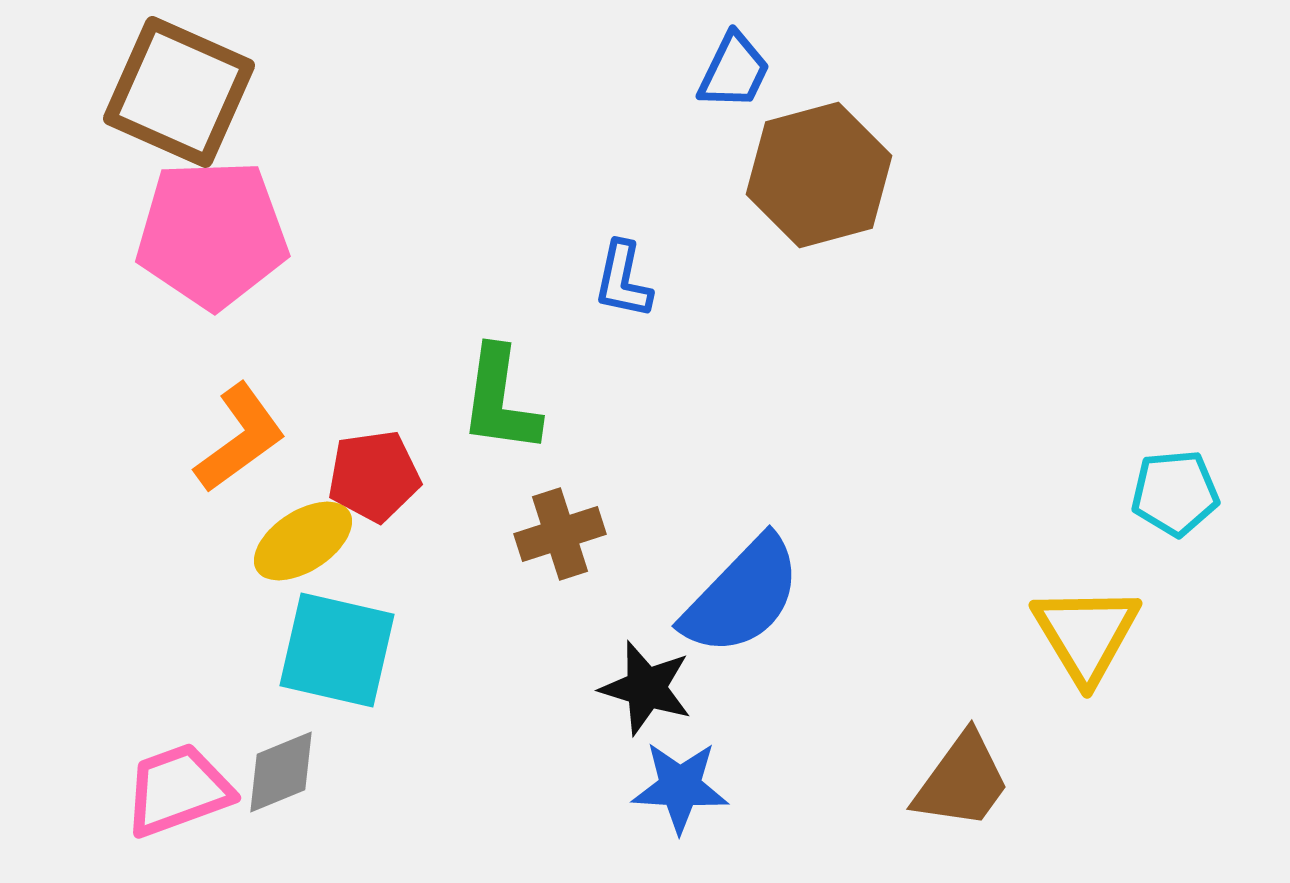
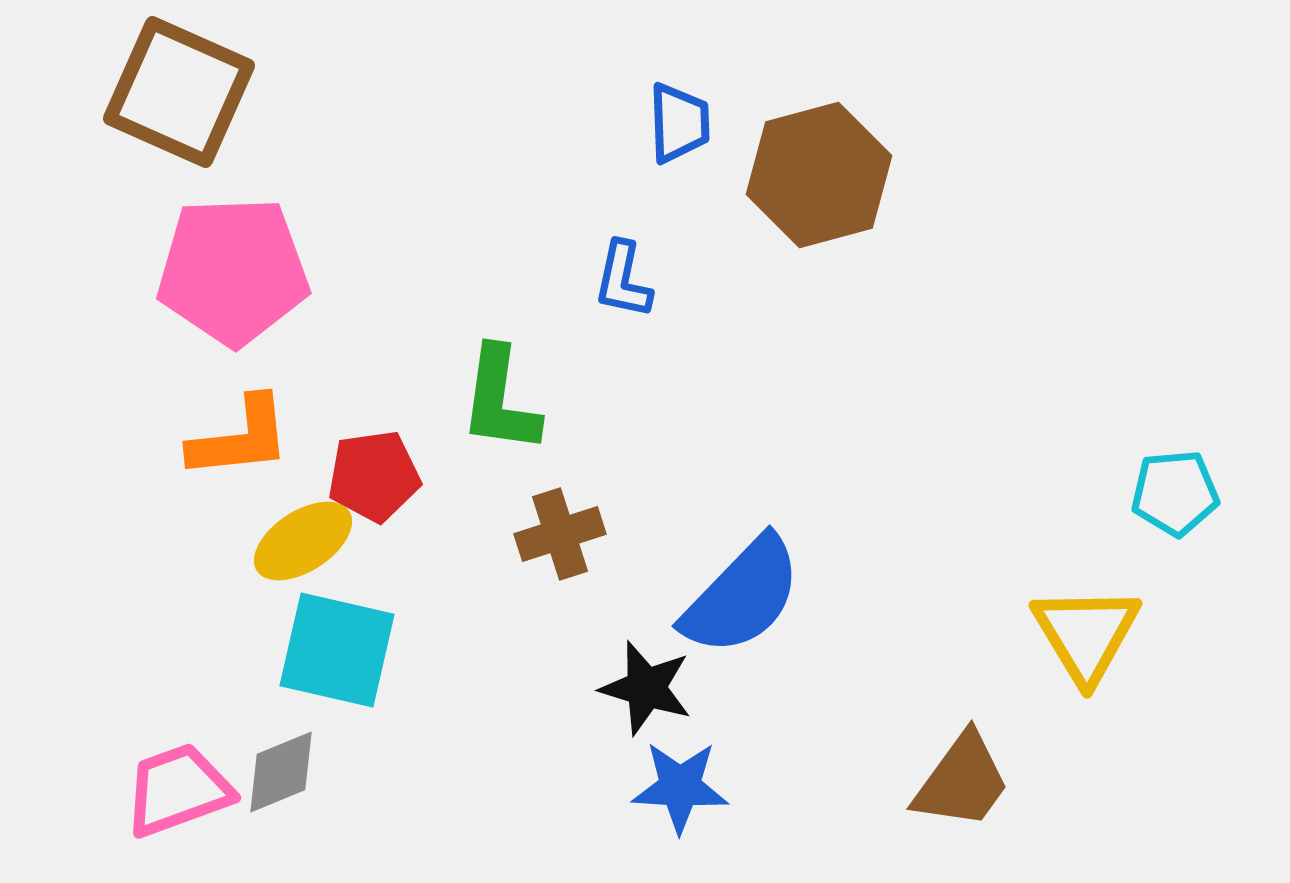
blue trapezoid: moved 55 px left, 52 px down; rotated 28 degrees counterclockwise
pink pentagon: moved 21 px right, 37 px down
orange L-shape: rotated 30 degrees clockwise
